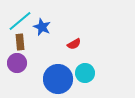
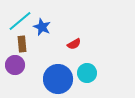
brown rectangle: moved 2 px right, 2 px down
purple circle: moved 2 px left, 2 px down
cyan circle: moved 2 px right
